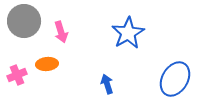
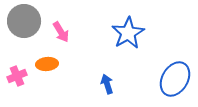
pink arrow: rotated 15 degrees counterclockwise
pink cross: moved 1 px down
